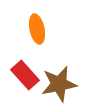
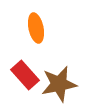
orange ellipse: moved 1 px left, 1 px up
